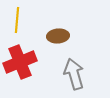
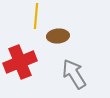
yellow line: moved 19 px right, 4 px up
gray arrow: rotated 16 degrees counterclockwise
